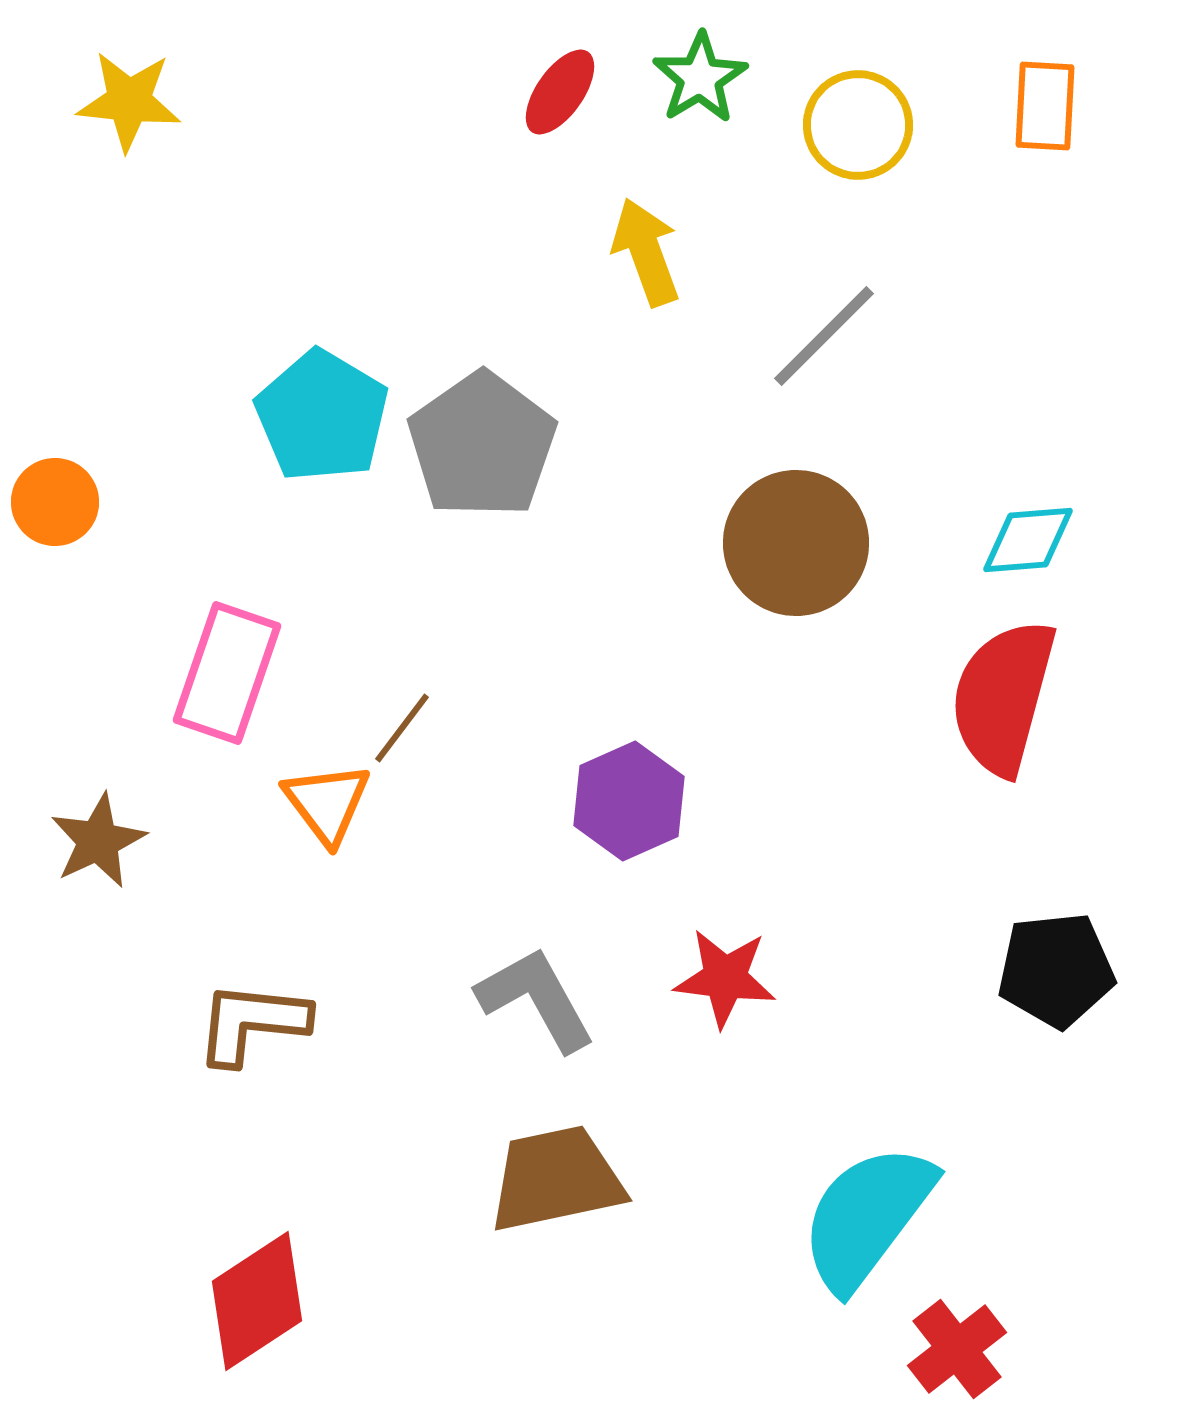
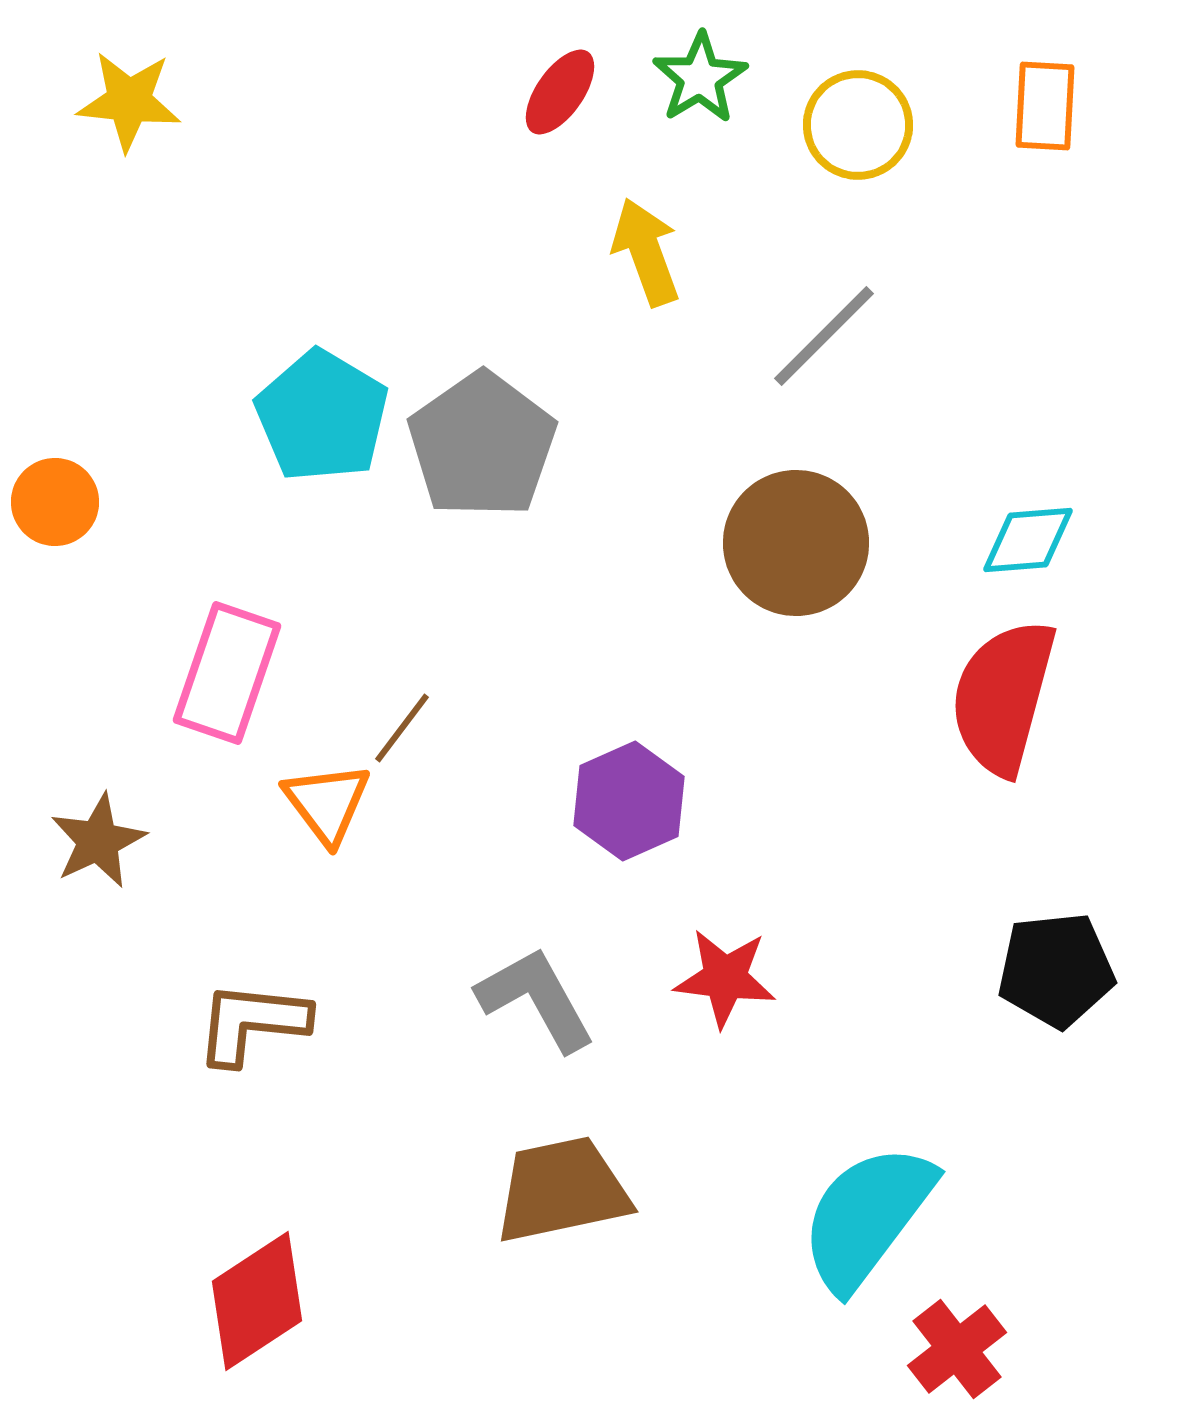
brown trapezoid: moved 6 px right, 11 px down
